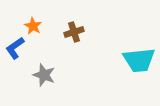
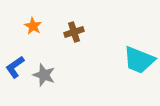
blue L-shape: moved 19 px down
cyan trapezoid: rotated 28 degrees clockwise
